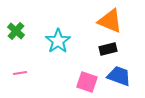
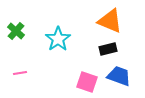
cyan star: moved 2 px up
